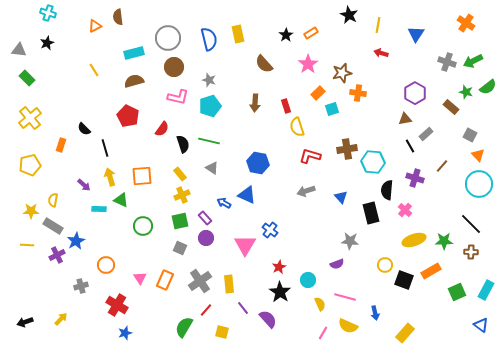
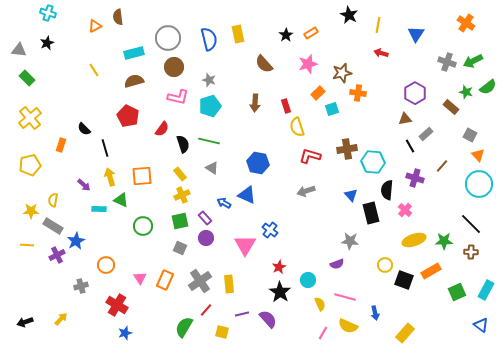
pink star at (308, 64): rotated 18 degrees clockwise
blue triangle at (341, 197): moved 10 px right, 2 px up
purple line at (243, 308): moved 1 px left, 6 px down; rotated 64 degrees counterclockwise
